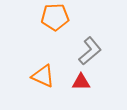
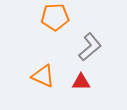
gray L-shape: moved 4 px up
